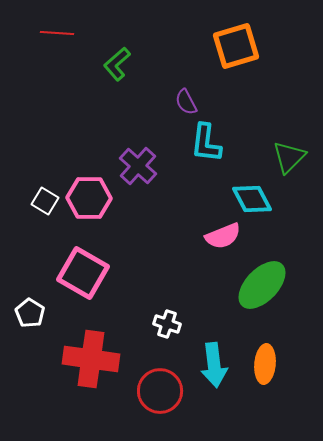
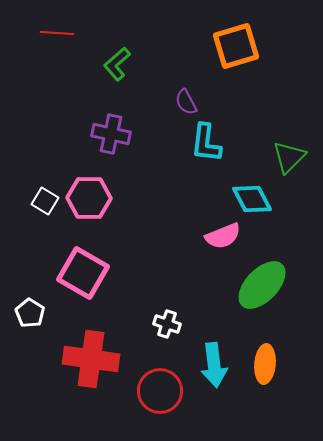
purple cross: moved 27 px left, 32 px up; rotated 30 degrees counterclockwise
